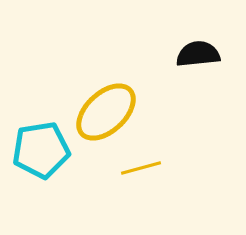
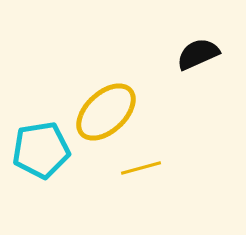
black semicircle: rotated 18 degrees counterclockwise
